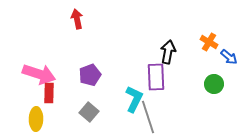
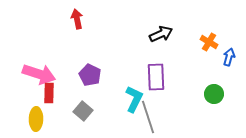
black arrow: moved 7 px left, 18 px up; rotated 55 degrees clockwise
blue arrow: rotated 114 degrees counterclockwise
purple pentagon: rotated 25 degrees counterclockwise
green circle: moved 10 px down
gray square: moved 6 px left, 1 px up
